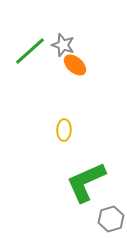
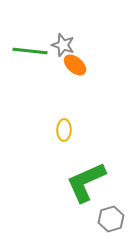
green line: rotated 48 degrees clockwise
